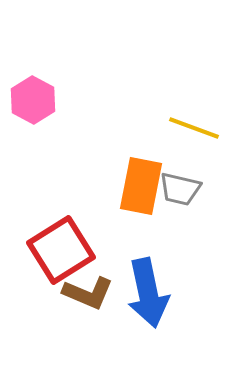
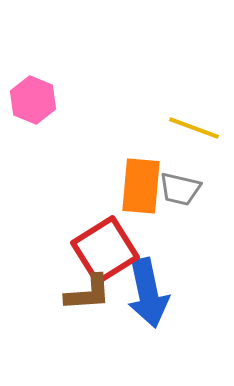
pink hexagon: rotated 6 degrees counterclockwise
orange rectangle: rotated 6 degrees counterclockwise
red square: moved 44 px right
brown L-shape: rotated 27 degrees counterclockwise
